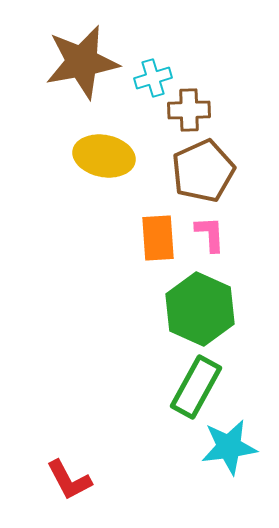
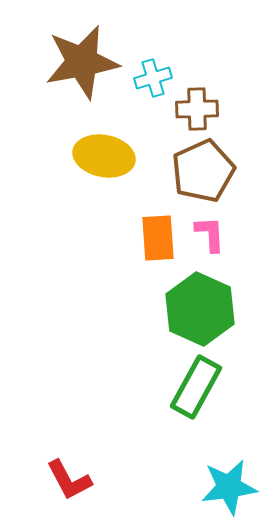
brown cross: moved 8 px right, 1 px up
cyan star: moved 40 px down
